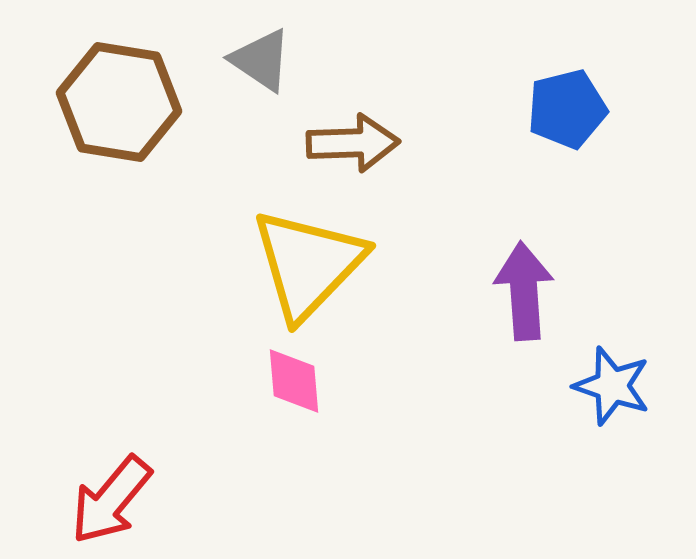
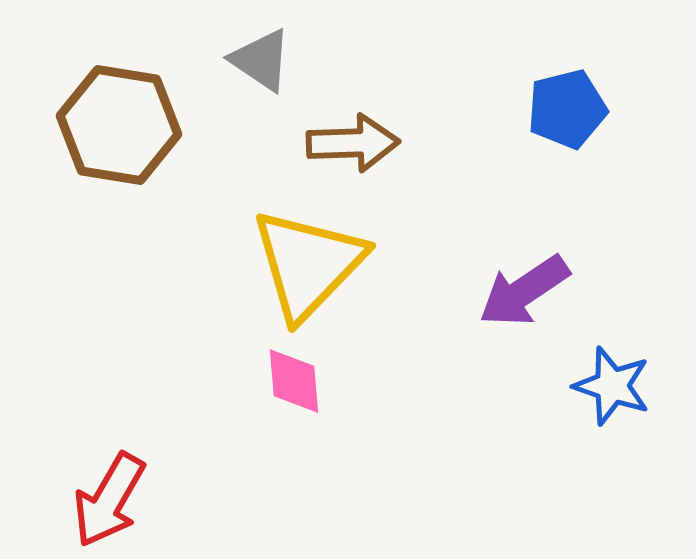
brown hexagon: moved 23 px down
purple arrow: rotated 120 degrees counterclockwise
red arrow: moved 2 px left; rotated 10 degrees counterclockwise
